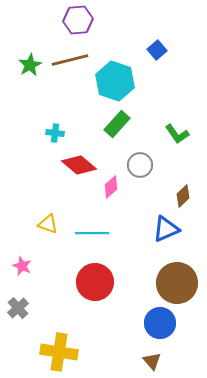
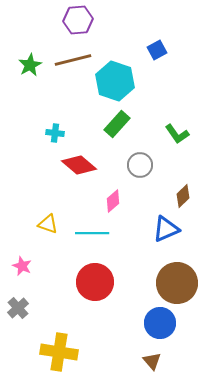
blue square: rotated 12 degrees clockwise
brown line: moved 3 px right
pink diamond: moved 2 px right, 14 px down
